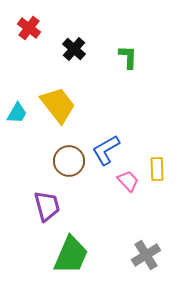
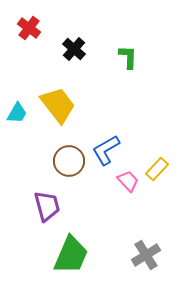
yellow rectangle: rotated 45 degrees clockwise
